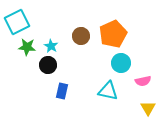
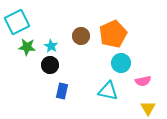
black circle: moved 2 px right
